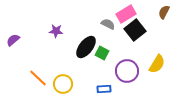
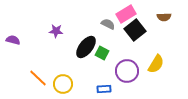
brown semicircle: moved 5 px down; rotated 120 degrees counterclockwise
purple semicircle: rotated 56 degrees clockwise
yellow semicircle: moved 1 px left
